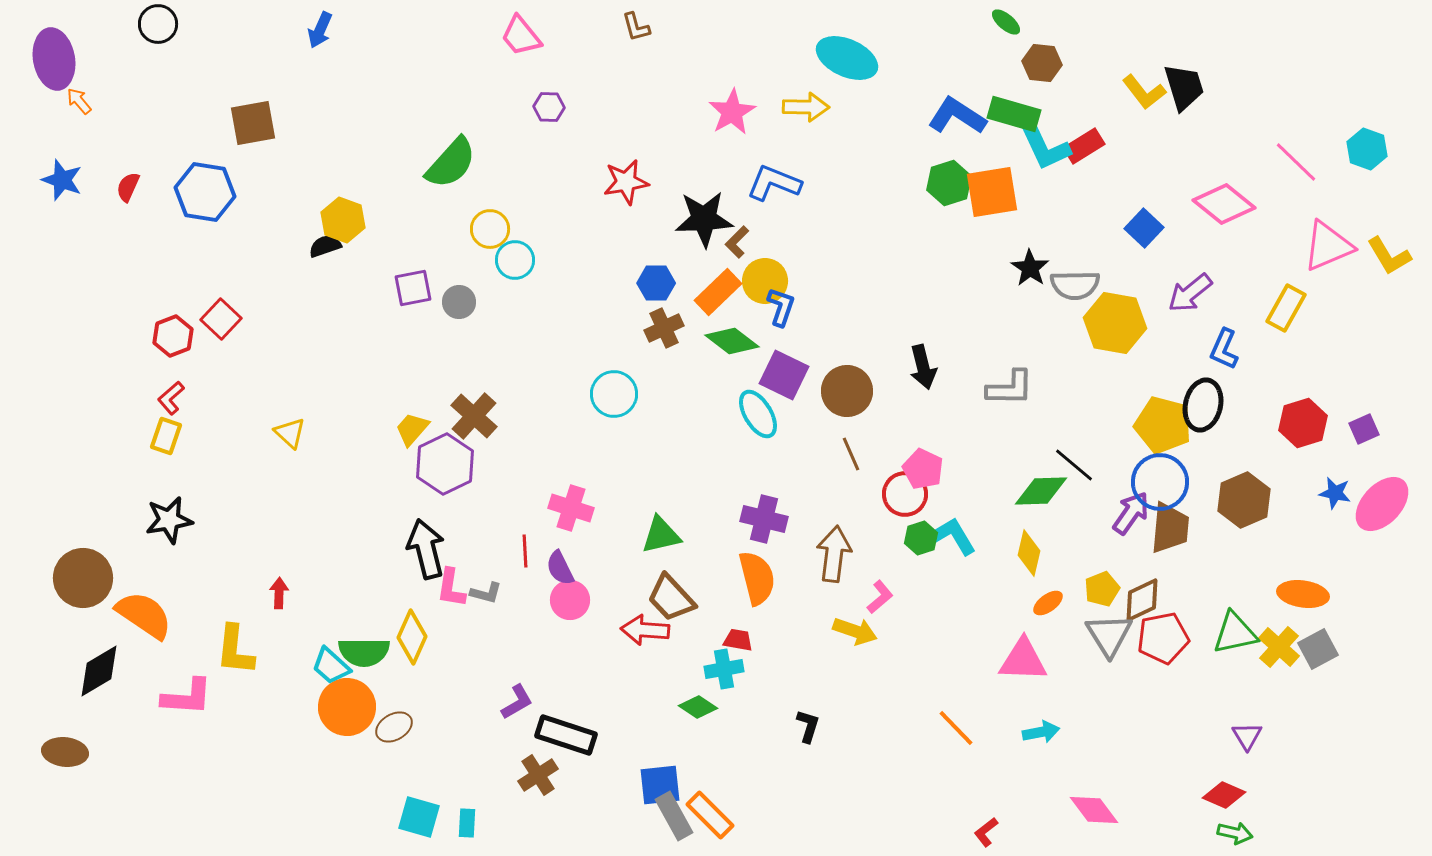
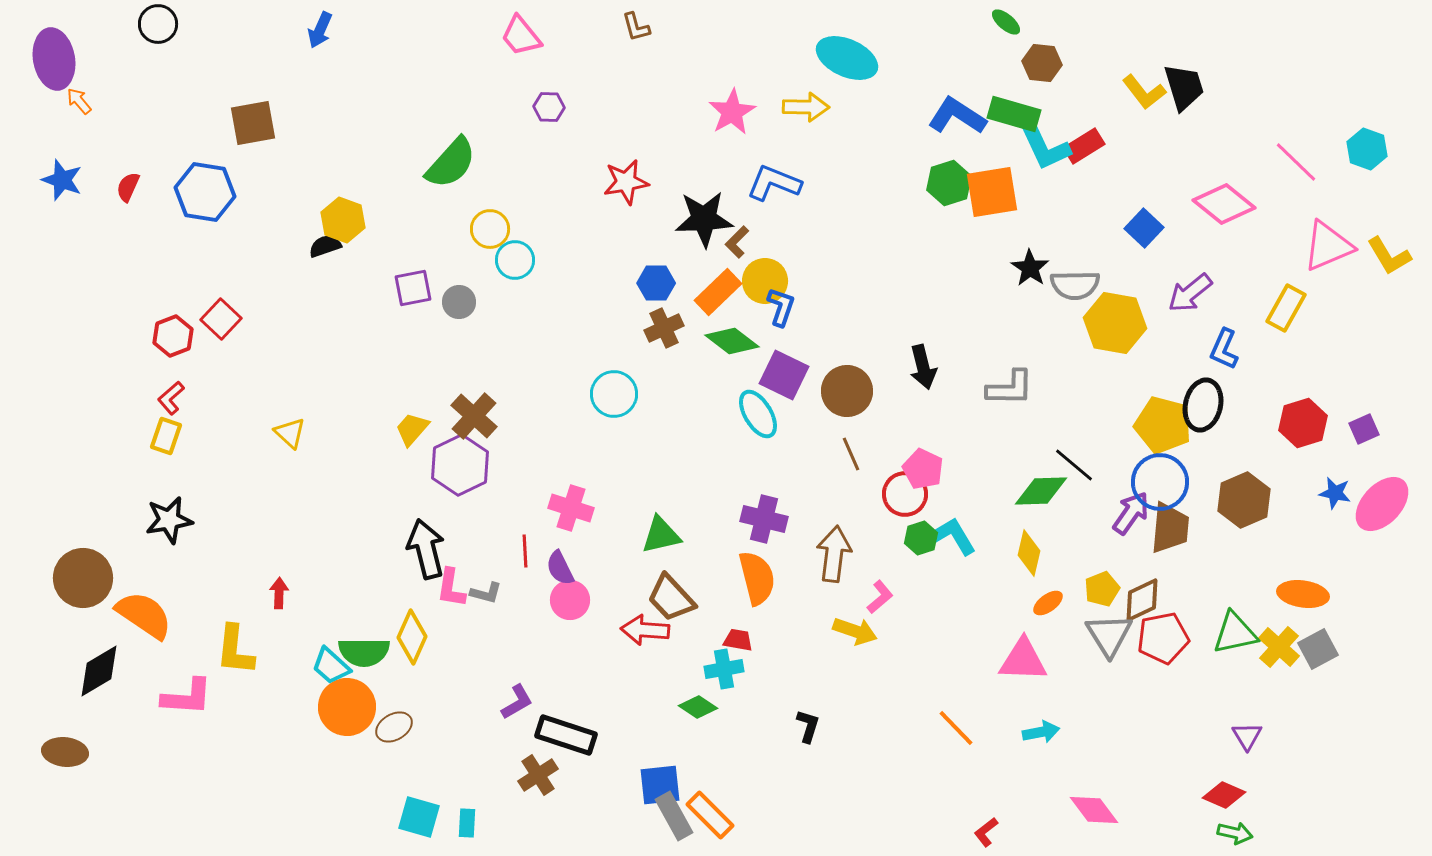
purple hexagon at (445, 464): moved 15 px right, 1 px down
